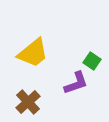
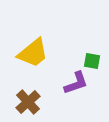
green square: rotated 24 degrees counterclockwise
